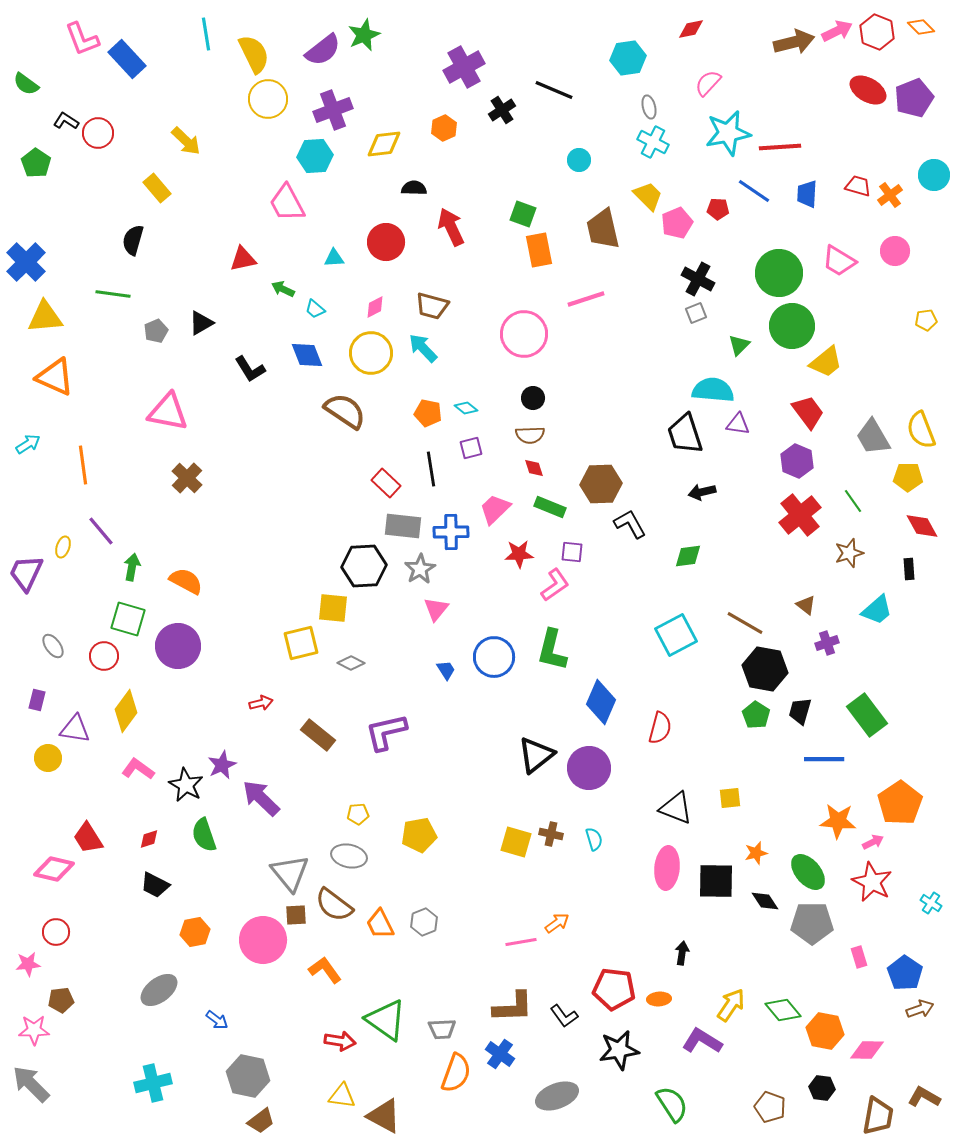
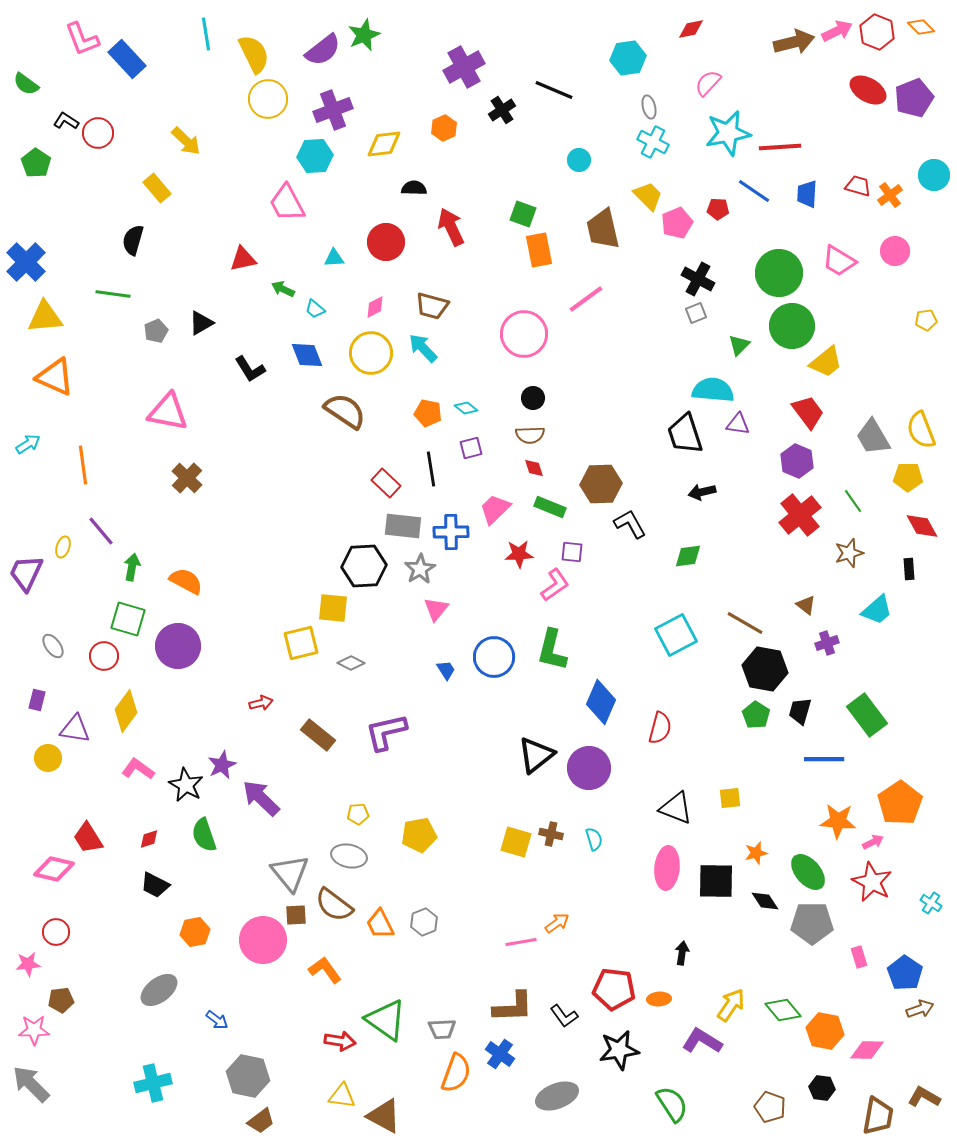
pink line at (586, 299): rotated 18 degrees counterclockwise
